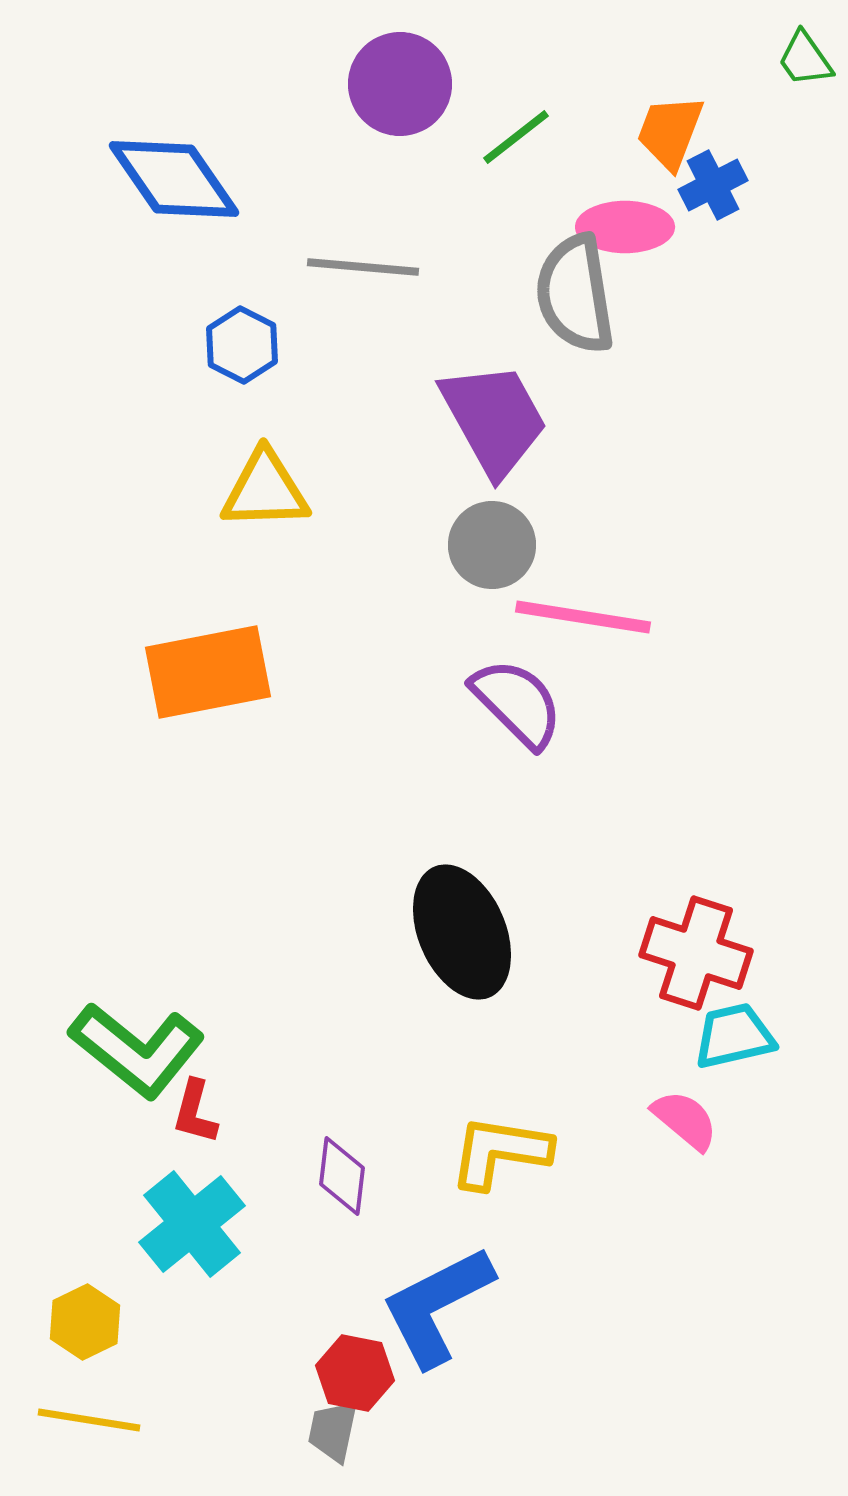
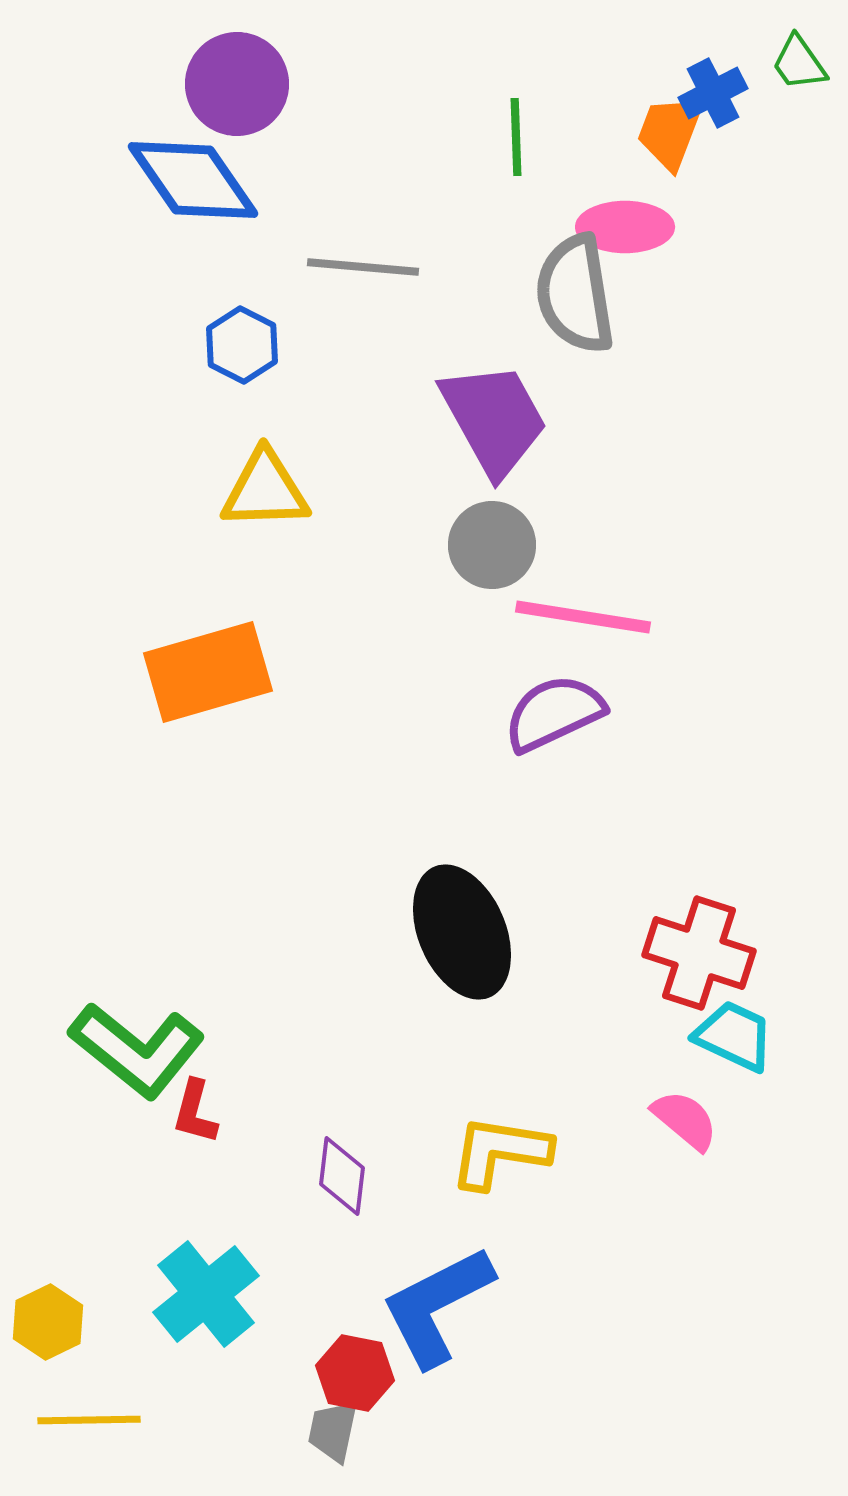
green trapezoid: moved 6 px left, 4 px down
purple circle: moved 163 px left
green line: rotated 54 degrees counterclockwise
blue diamond: moved 19 px right, 1 px down
blue cross: moved 92 px up
orange rectangle: rotated 5 degrees counterclockwise
purple semicircle: moved 37 px right, 10 px down; rotated 70 degrees counterclockwise
red cross: moved 3 px right
cyan trapezoid: rotated 38 degrees clockwise
cyan cross: moved 14 px right, 70 px down
yellow hexagon: moved 37 px left
yellow line: rotated 10 degrees counterclockwise
